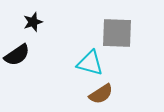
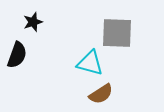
black semicircle: rotated 36 degrees counterclockwise
